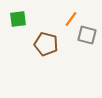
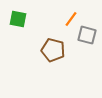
green square: rotated 18 degrees clockwise
brown pentagon: moved 7 px right, 6 px down
